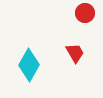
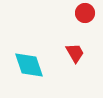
cyan diamond: rotated 48 degrees counterclockwise
